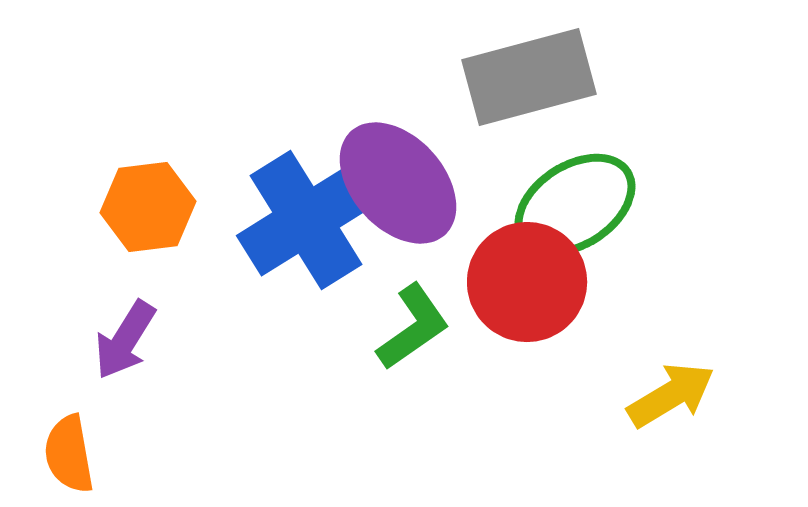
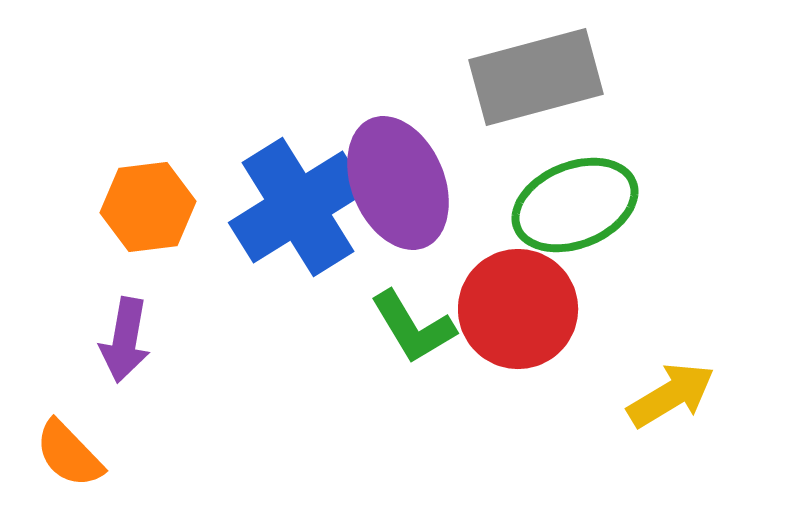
gray rectangle: moved 7 px right
purple ellipse: rotated 19 degrees clockwise
green ellipse: rotated 11 degrees clockwise
blue cross: moved 8 px left, 13 px up
red circle: moved 9 px left, 27 px down
green L-shape: rotated 94 degrees clockwise
purple arrow: rotated 22 degrees counterclockwise
orange semicircle: rotated 34 degrees counterclockwise
